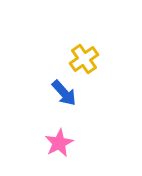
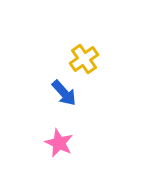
pink star: rotated 20 degrees counterclockwise
